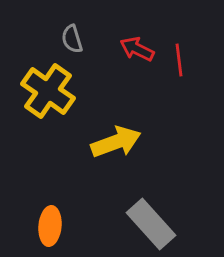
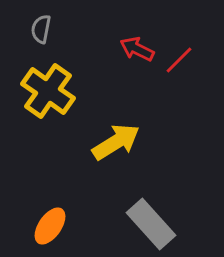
gray semicircle: moved 31 px left, 10 px up; rotated 28 degrees clockwise
red line: rotated 52 degrees clockwise
yellow arrow: rotated 12 degrees counterclockwise
orange ellipse: rotated 30 degrees clockwise
